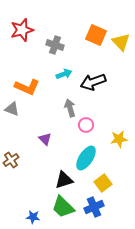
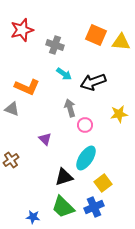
yellow triangle: rotated 42 degrees counterclockwise
cyan arrow: rotated 56 degrees clockwise
pink circle: moved 1 px left
yellow star: moved 25 px up
black triangle: moved 3 px up
